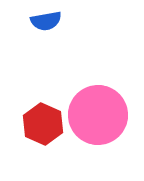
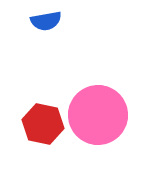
red hexagon: rotated 12 degrees counterclockwise
